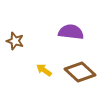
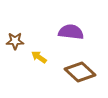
brown star: rotated 18 degrees counterclockwise
yellow arrow: moved 5 px left, 13 px up
